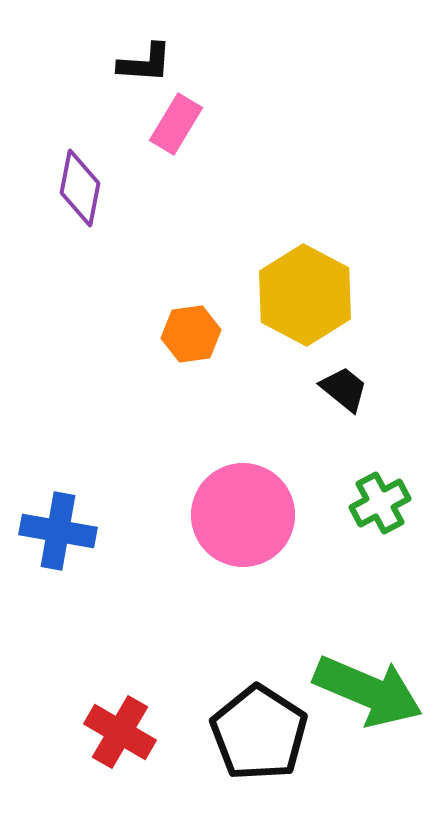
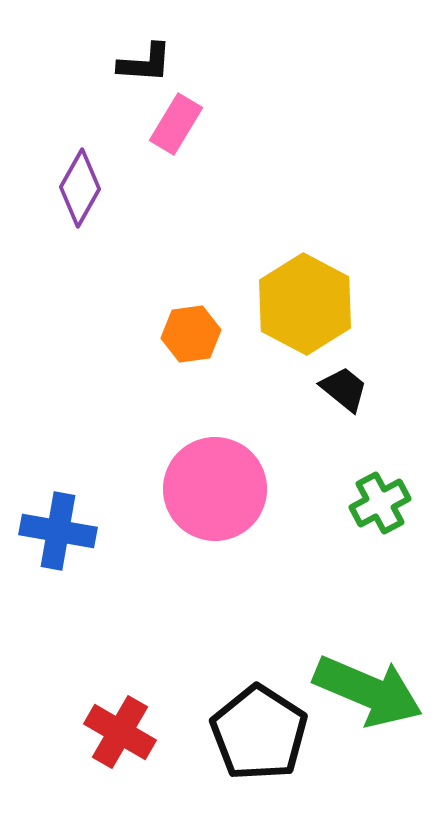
purple diamond: rotated 18 degrees clockwise
yellow hexagon: moved 9 px down
pink circle: moved 28 px left, 26 px up
